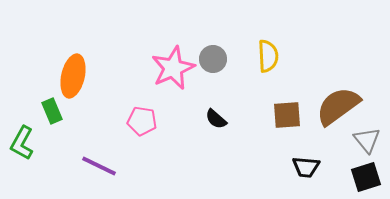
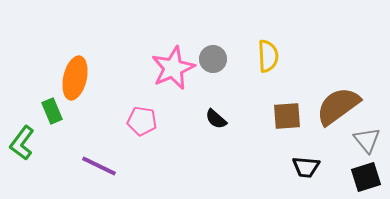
orange ellipse: moved 2 px right, 2 px down
brown square: moved 1 px down
green L-shape: rotated 8 degrees clockwise
